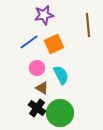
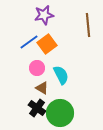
orange square: moved 7 px left; rotated 12 degrees counterclockwise
